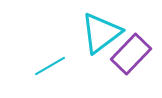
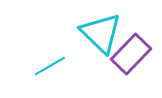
cyan triangle: rotated 39 degrees counterclockwise
